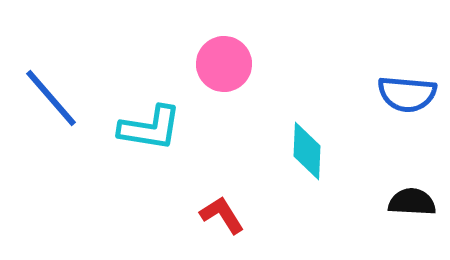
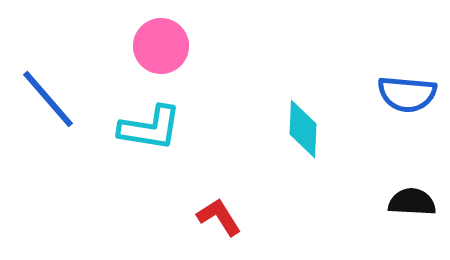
pink circle: moved 63 px left, 18 px up
blue line: moved 3 px left, 1 px down
cyan diamond: moved 4 px left, 22 px up
red L-shape: moved 3 px left, 2 px down
